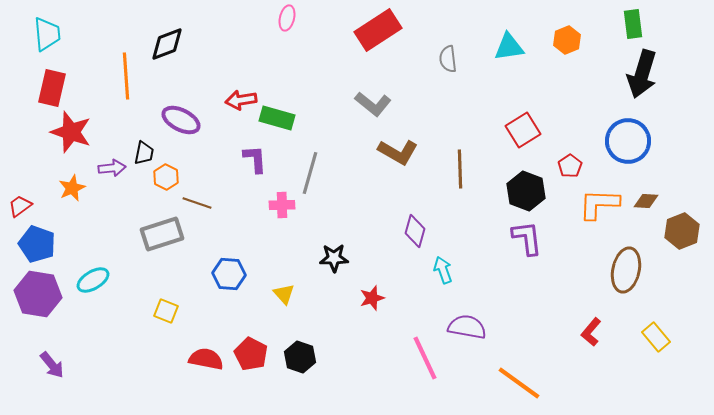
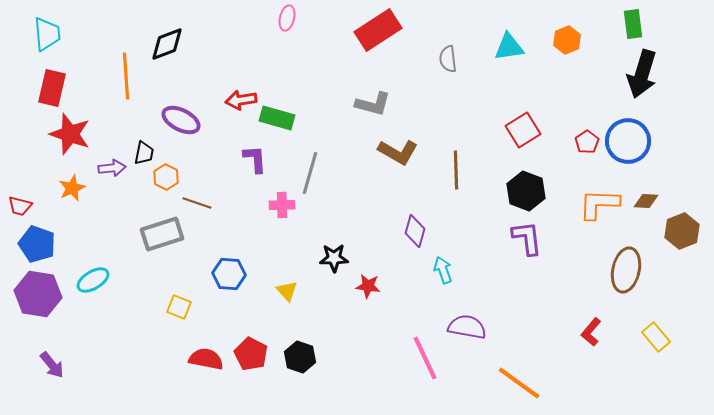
gray L-shape at (373, 104): rotated 24 degrees counterclockwise
red star at (71, 132): moved 1 px left, 2 px down
red pentagon at (570, 166): moved 17 px right, 24 px up
brown line at (460, 169): moved 4 px left, 1 px down
red trapezoid at (20, 206): rotated 130 degrees counterclockwise
yellow triangle at (284, 294): moved 3 px right, 3 px up
red star at (372, 298): moved 4 px left, 12 px up; rotated 25 degrees clockwise
yellow square at (166, 311): moved 13 px right, 4 px up
